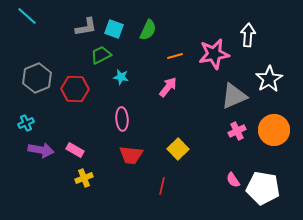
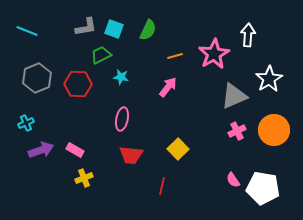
cyan line: moved 15 px down; rotated 20 degrees counterclockwise
pink star: rotated 20 degrees counterclockwise
red hexagon: moved 3 px right, 5 px up
pink ellipse: rotated 15 degrees clockwise
purple arrow: rotated 30 degrees counterclockwise
